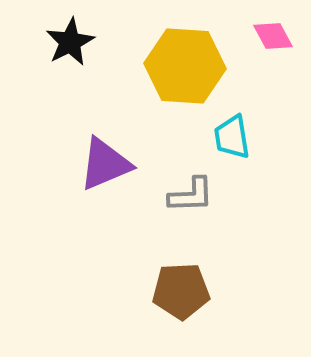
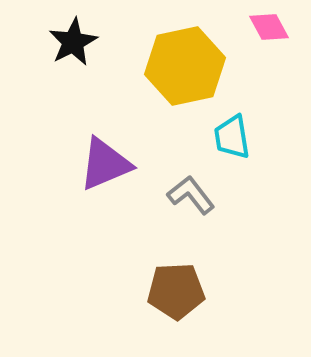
pink diamond: moved 4 px left, 9 px up
black star: moved 3 px right
yellow hexagon: rotated 16 degrees counterclockwise
gray L-shape: rotated 126 degrees counterclockwise
brown pentagon: moved 5 px left
